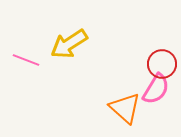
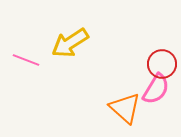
yellow arrow: moved 1 px right, 1 px up
